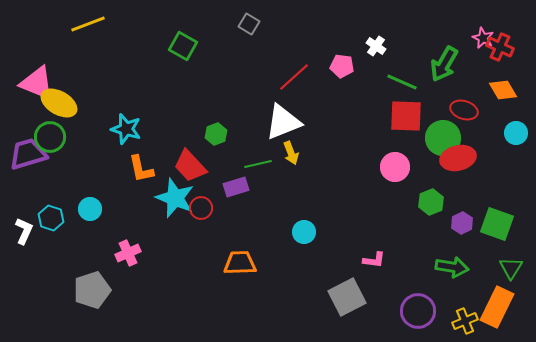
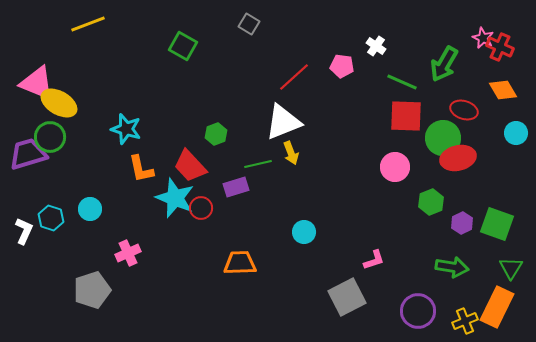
pink L-shape at (374, 260): rotated 25 degrees counterclockwise
